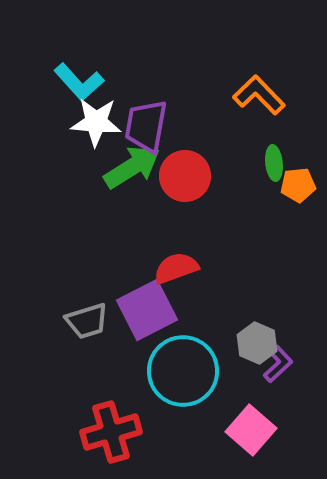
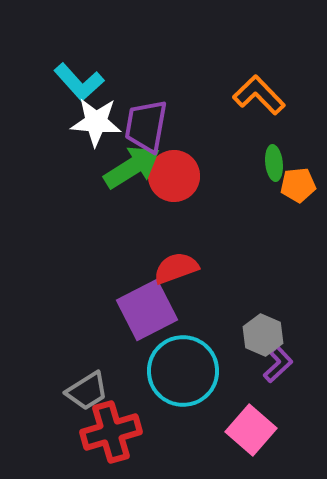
red circle: moved 11 px left
gray trapezoid: moved 70 px down; rotated 15 degrees counterclockwise
gray hexagon: moved 6 px right, 8 px up
